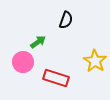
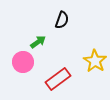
black semicircle: moved 4 px left
red rectangle: moved 2 px right, 1 px down; rotated 55 degrees counterclockwise
